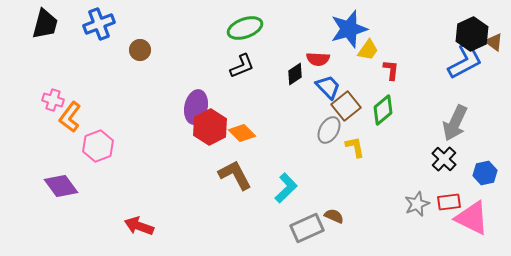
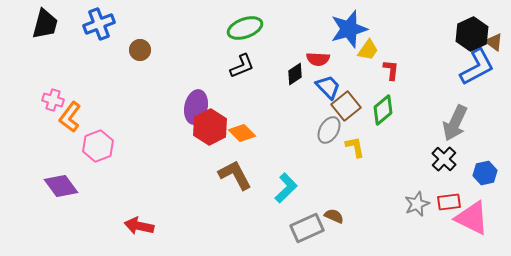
blue L-shape: moved 12 px right, 6 px down
red arrow: rotated 8 degrees counterclockwise
